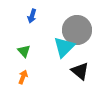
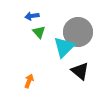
blue arrow: rotated 64 degrees clockwise
gray circle: moved 1 px right, 2 px down
green triangle: moved 15 px right, 19 px up
orange arrow: moved 6 px right, 4 px down
